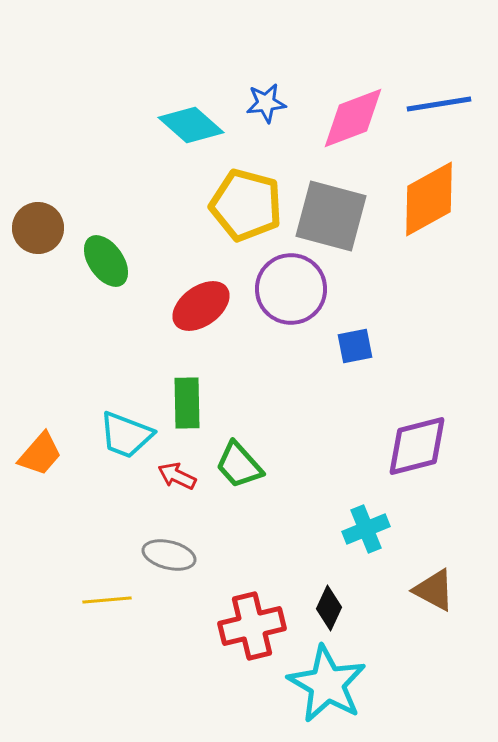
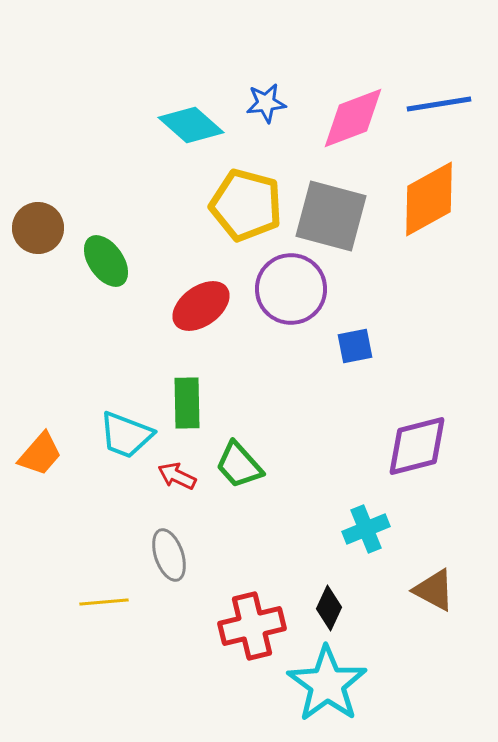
gray ellipse: rotated 57 degrees clockwise
yellow line: moved 3 px left, 2 px down
cyan star: rotated 6 degrees clockwise
